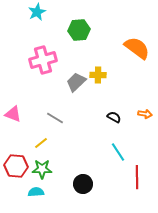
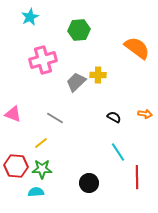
cyan star: moved 7 px left, 5 px down
black circle: moved 6 px right, 1 px up
